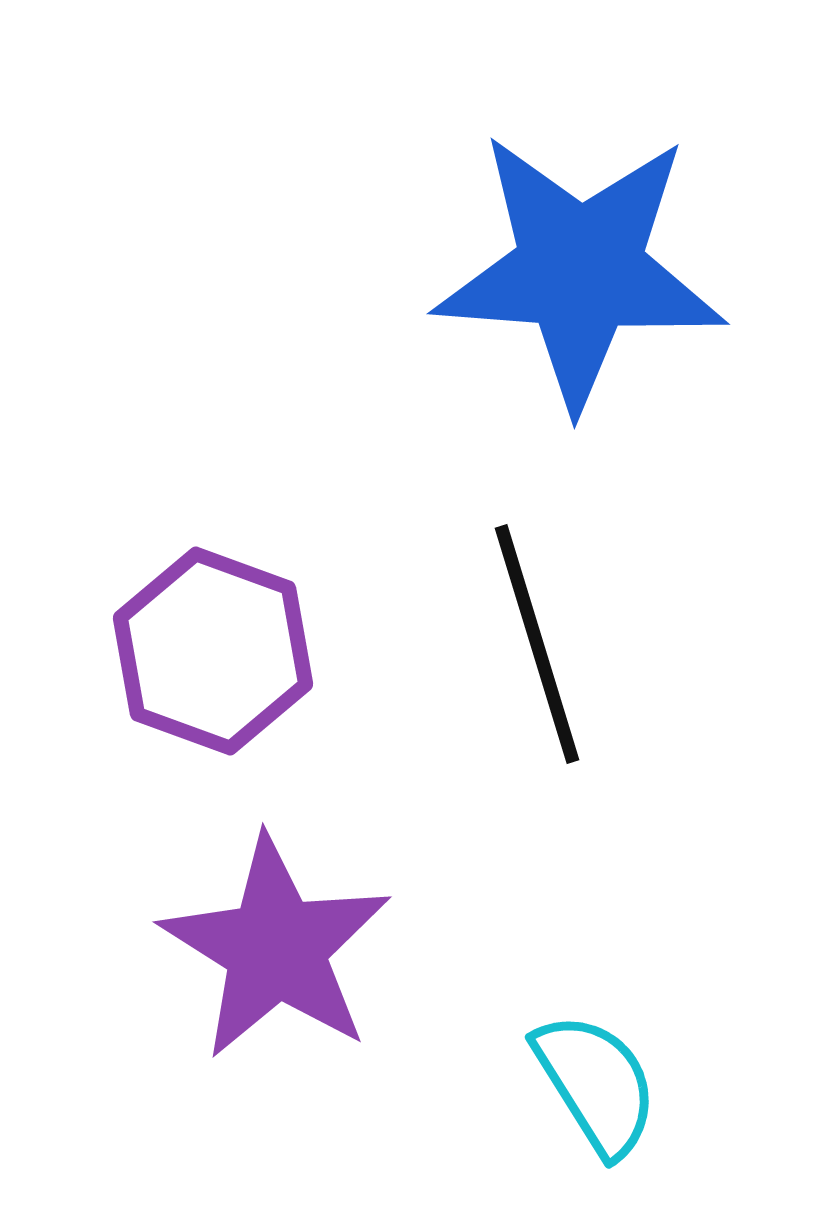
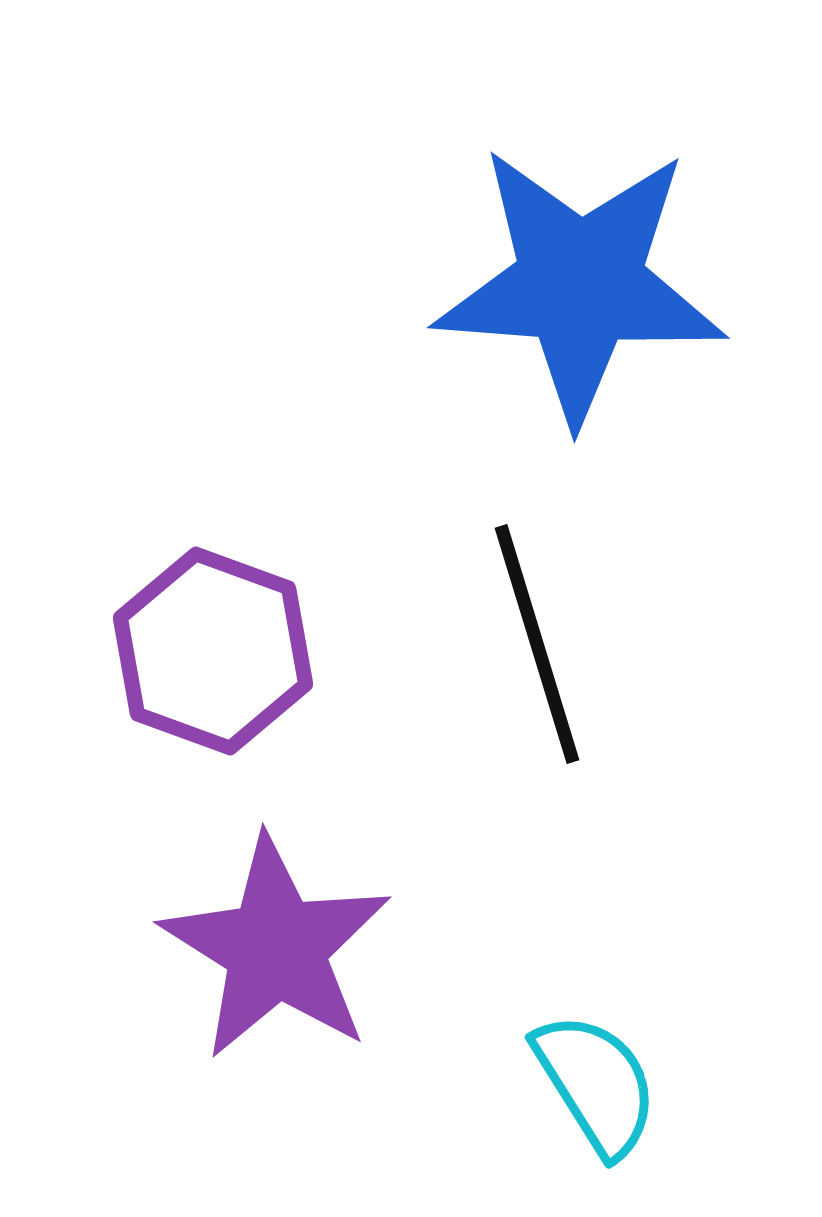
blue star: moved 14 px down
